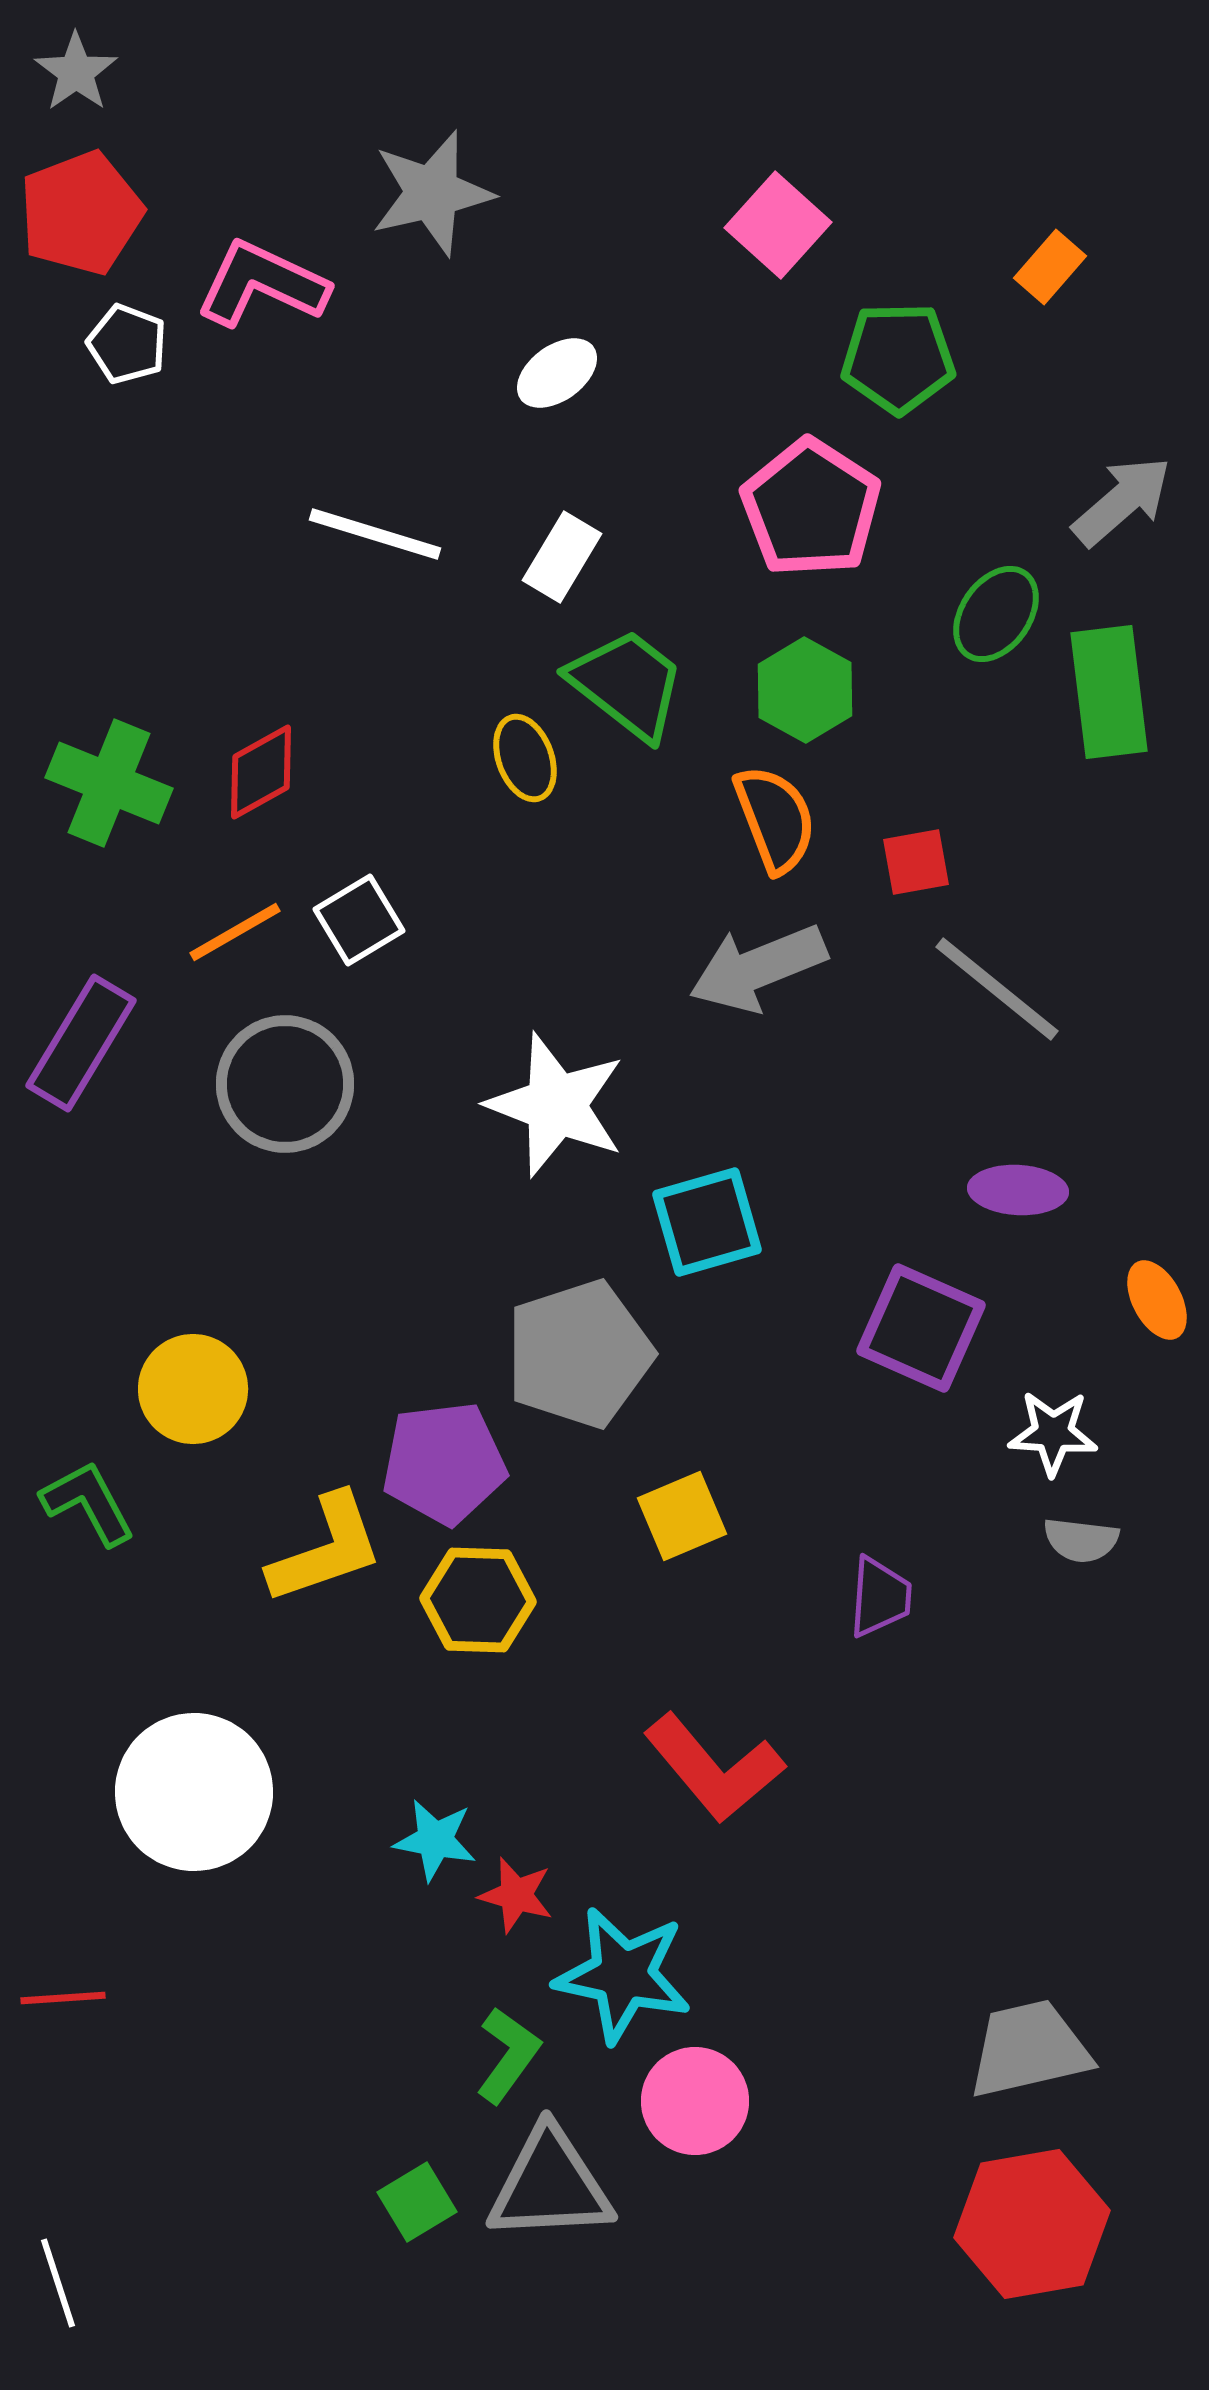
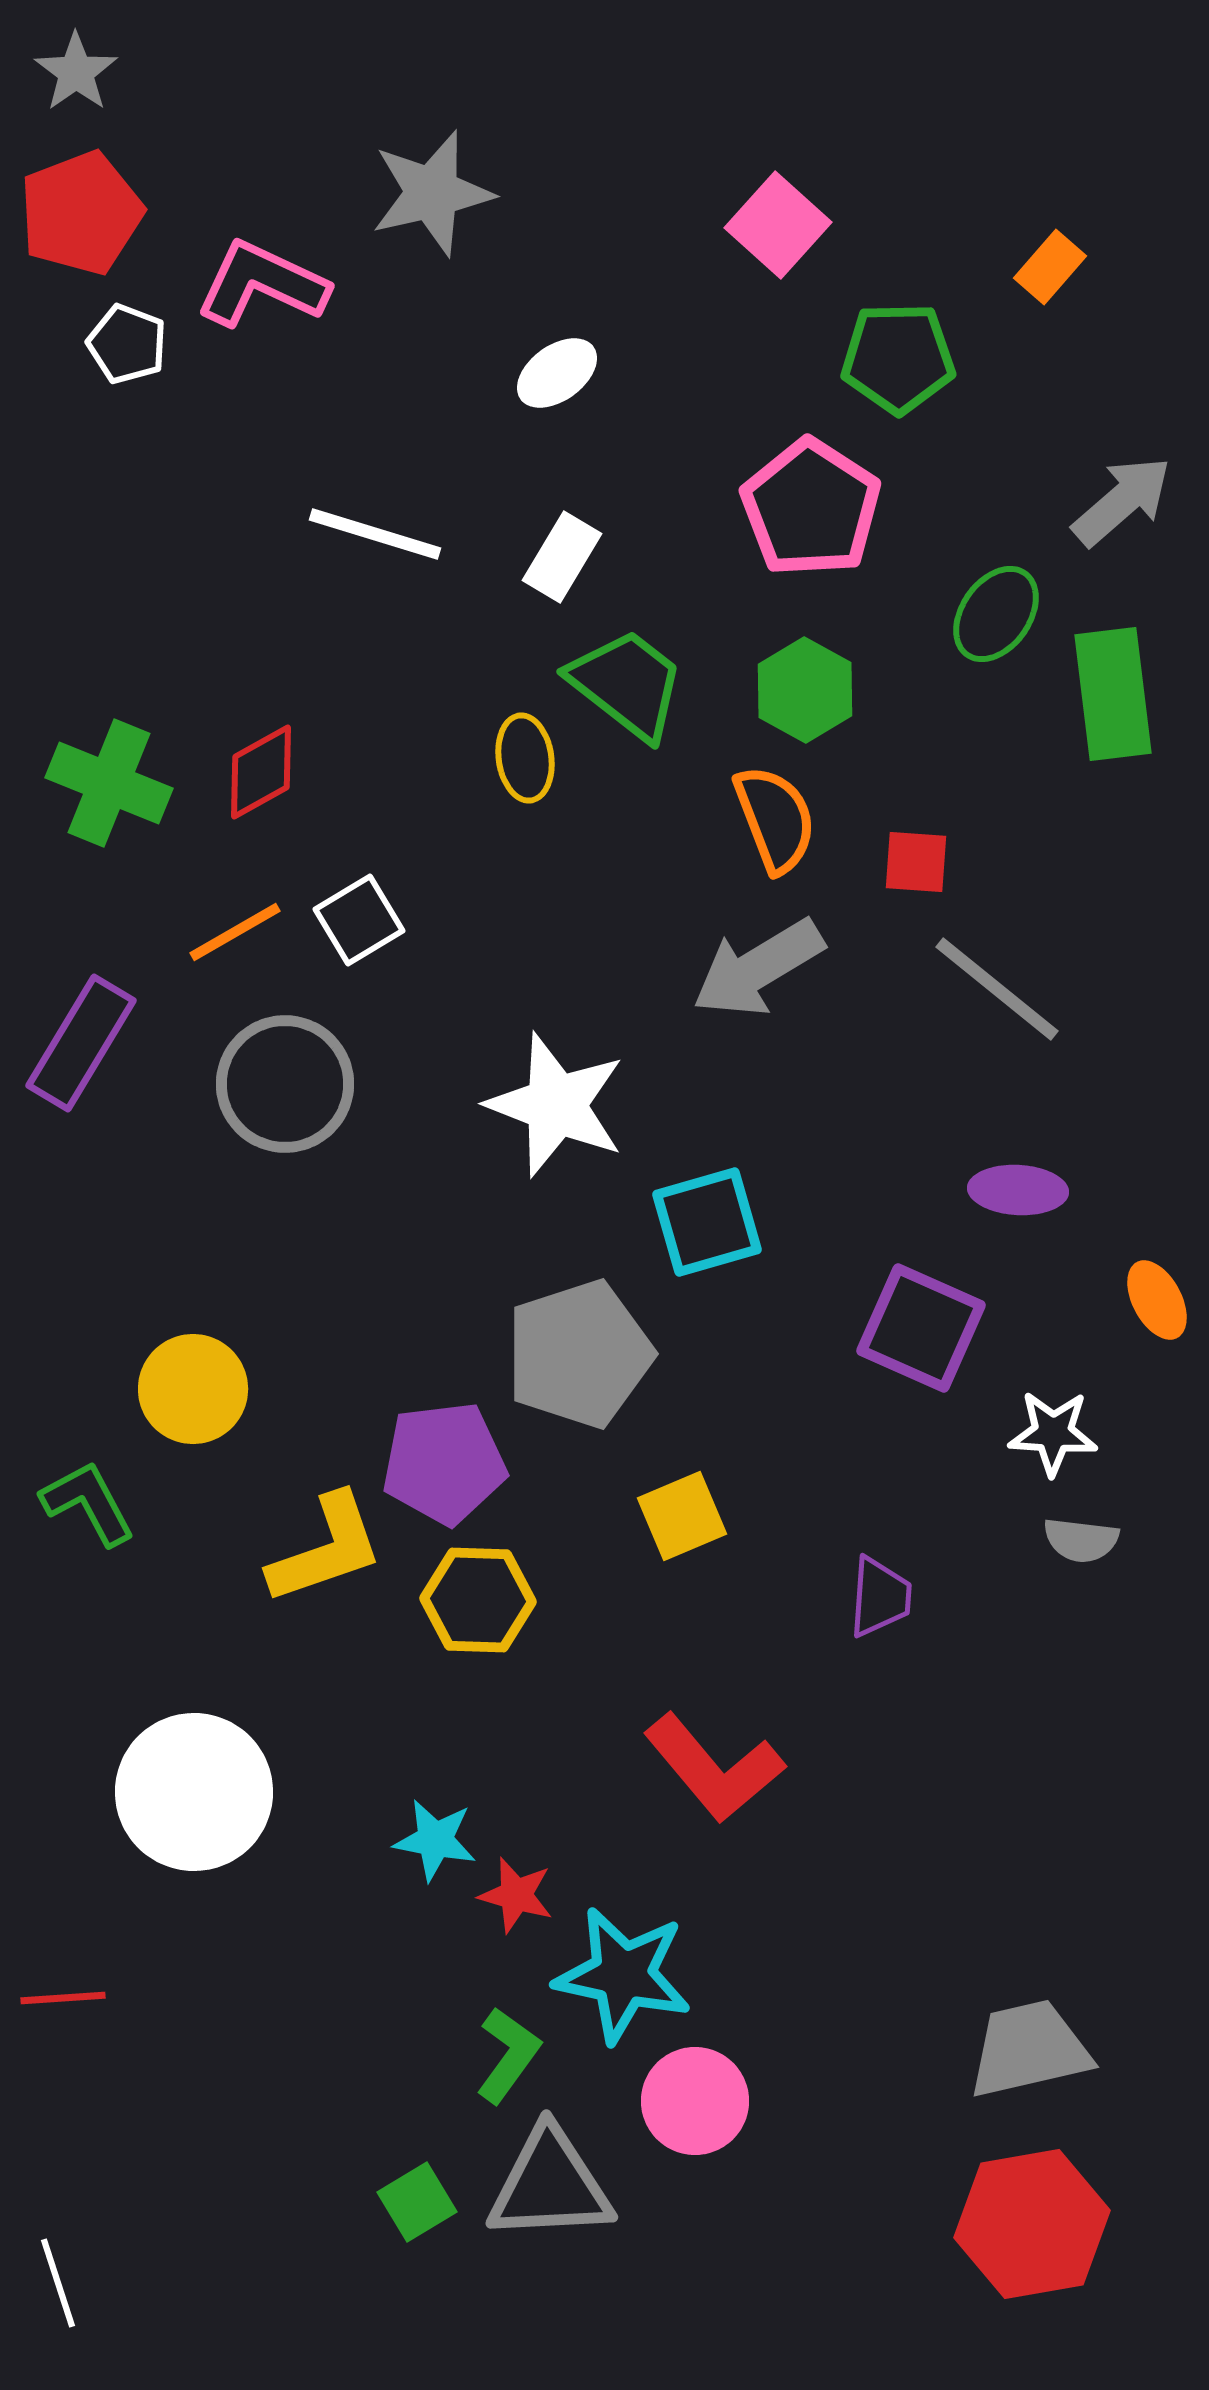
green rectangle at (1109, 692): moved 4 px right, 2 px down
yellow ellipse at (525, 758): rotated 12 degrees clockwise
red square at (916, 862): rotated 14 degrees clockwise
gray arrow at (758, 968): rotated 9 degrees counterclockwise
